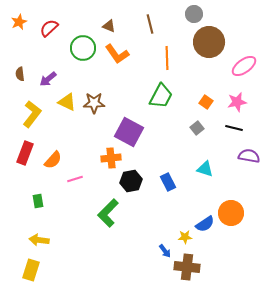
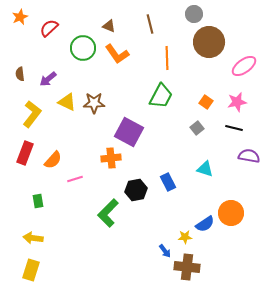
orange star: moved 1 px right, 5 px up
black hexagon: moved 5 px right, 9 px down
yellow arrow: moved 6 px left, 2 px up
